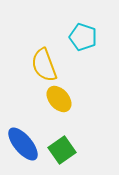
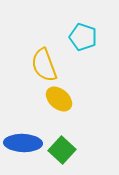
yellow ellipse: rotated 8 degrees counterclockwise
blue ellipse: moved 1 px up; rotated 48 degrees counterclockwise
green square: rotated 12 degrees counterclockwise
